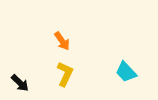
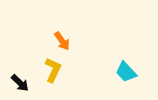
yellow L-shape: moved 12 px left, 4 px up
